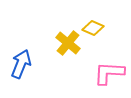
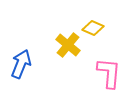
yellow cross: moved 2 px down
pink L-shape: rotated 92 degrees clockwise
